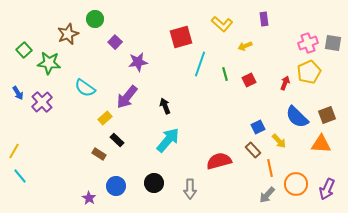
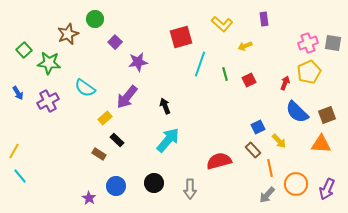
purple cross at (42, 102): moved 6 px right, 1 px up; rotated 15 degrees clockwise
blue semicircle at (297, 117): moved 5 px up
